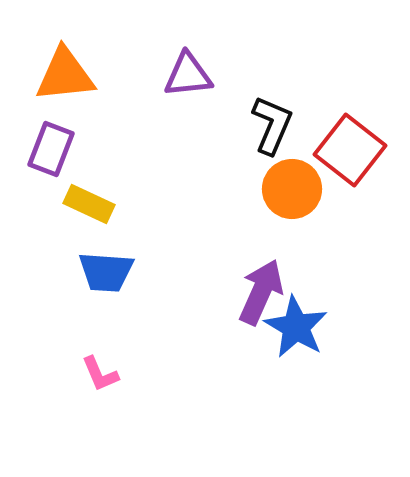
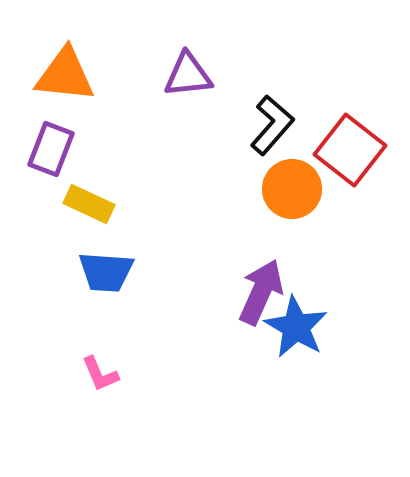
orange triangle: rotated 12 degrees clockwise
black L-shape: rotated 18 degrees clockwise
